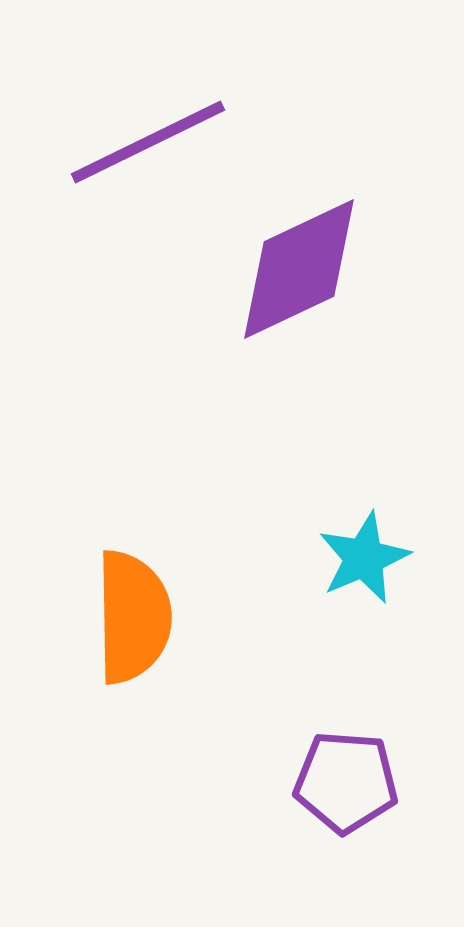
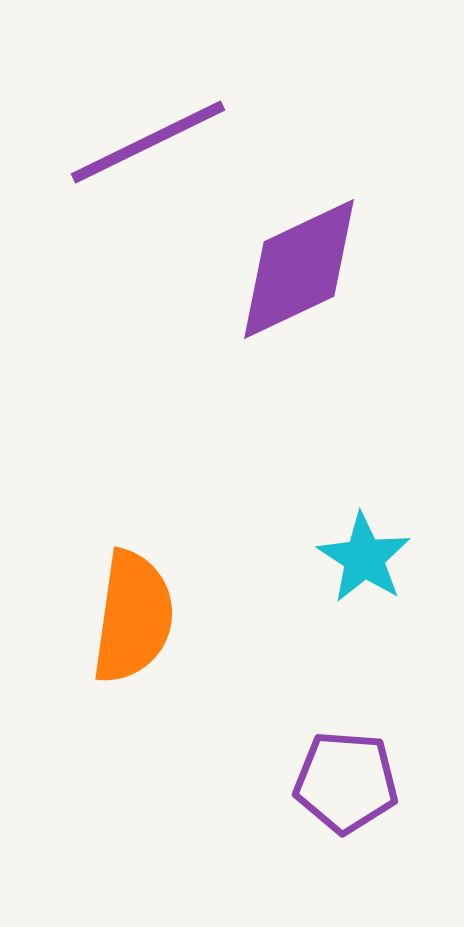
cyan star: rotated 16 degrees counterclockwise
orange semicircle: rotated 9 degrees clockwise
